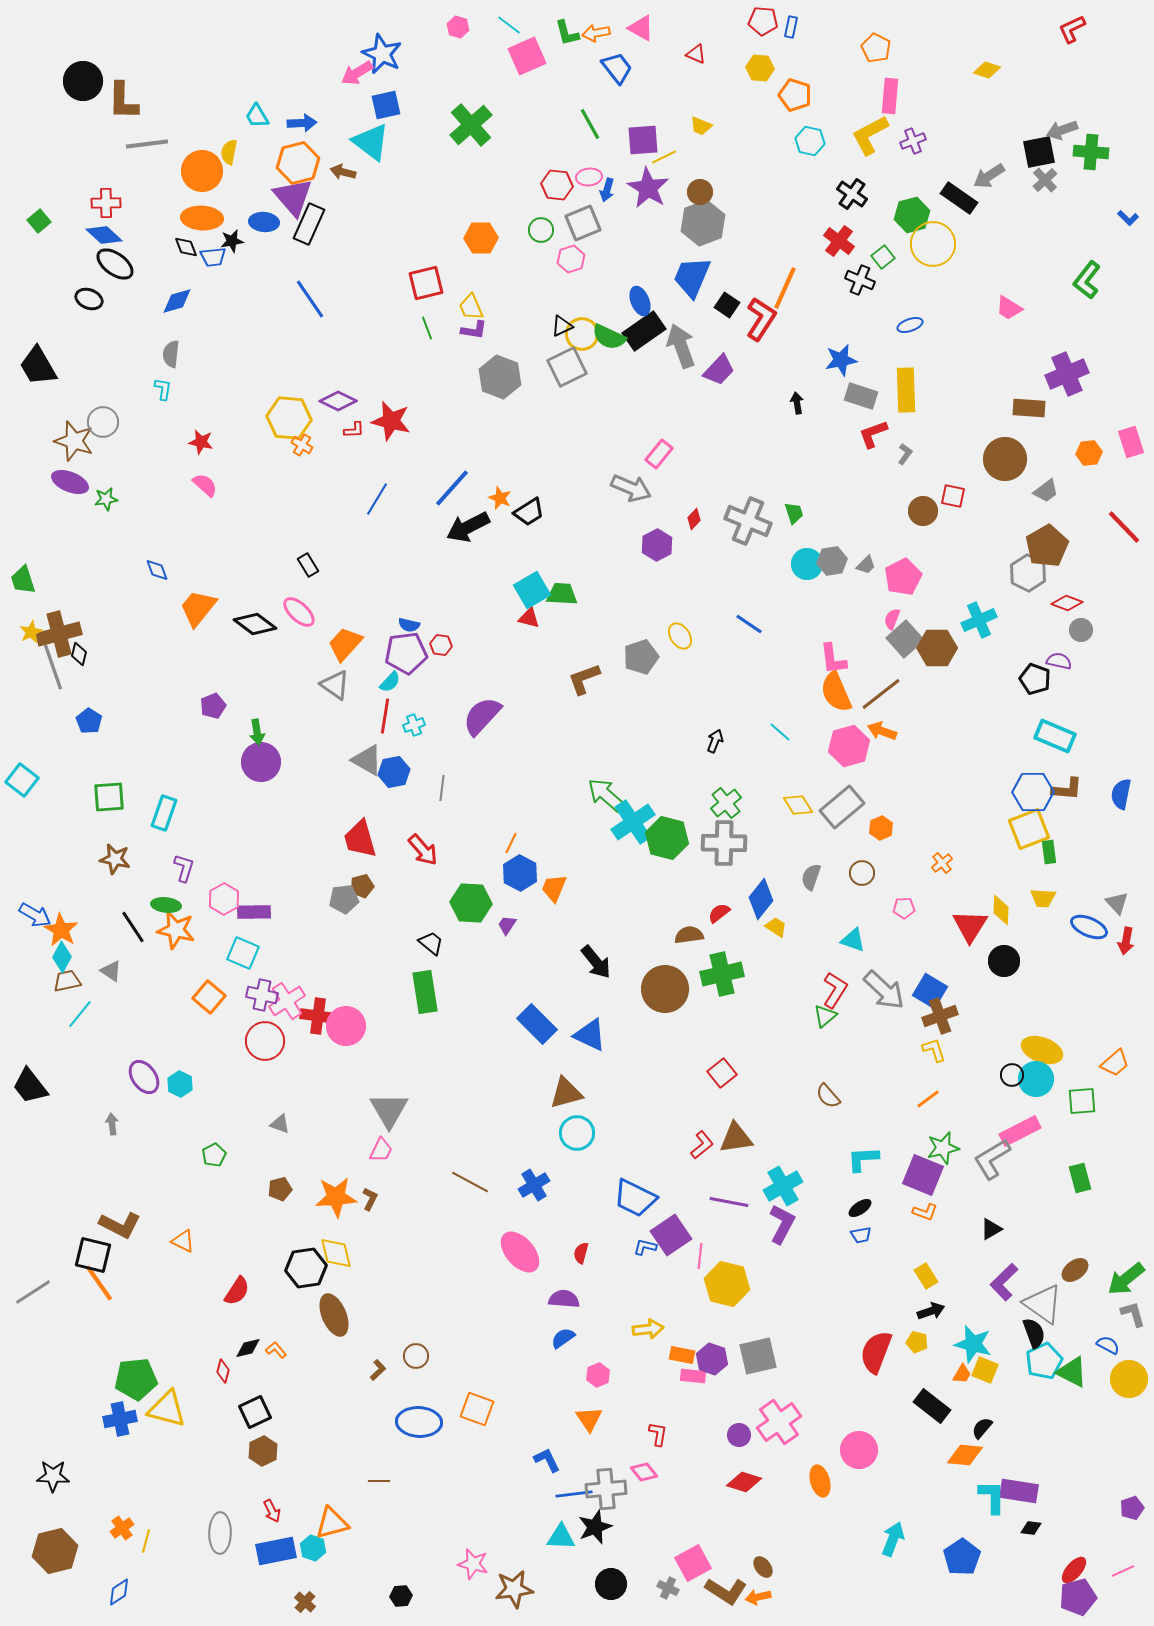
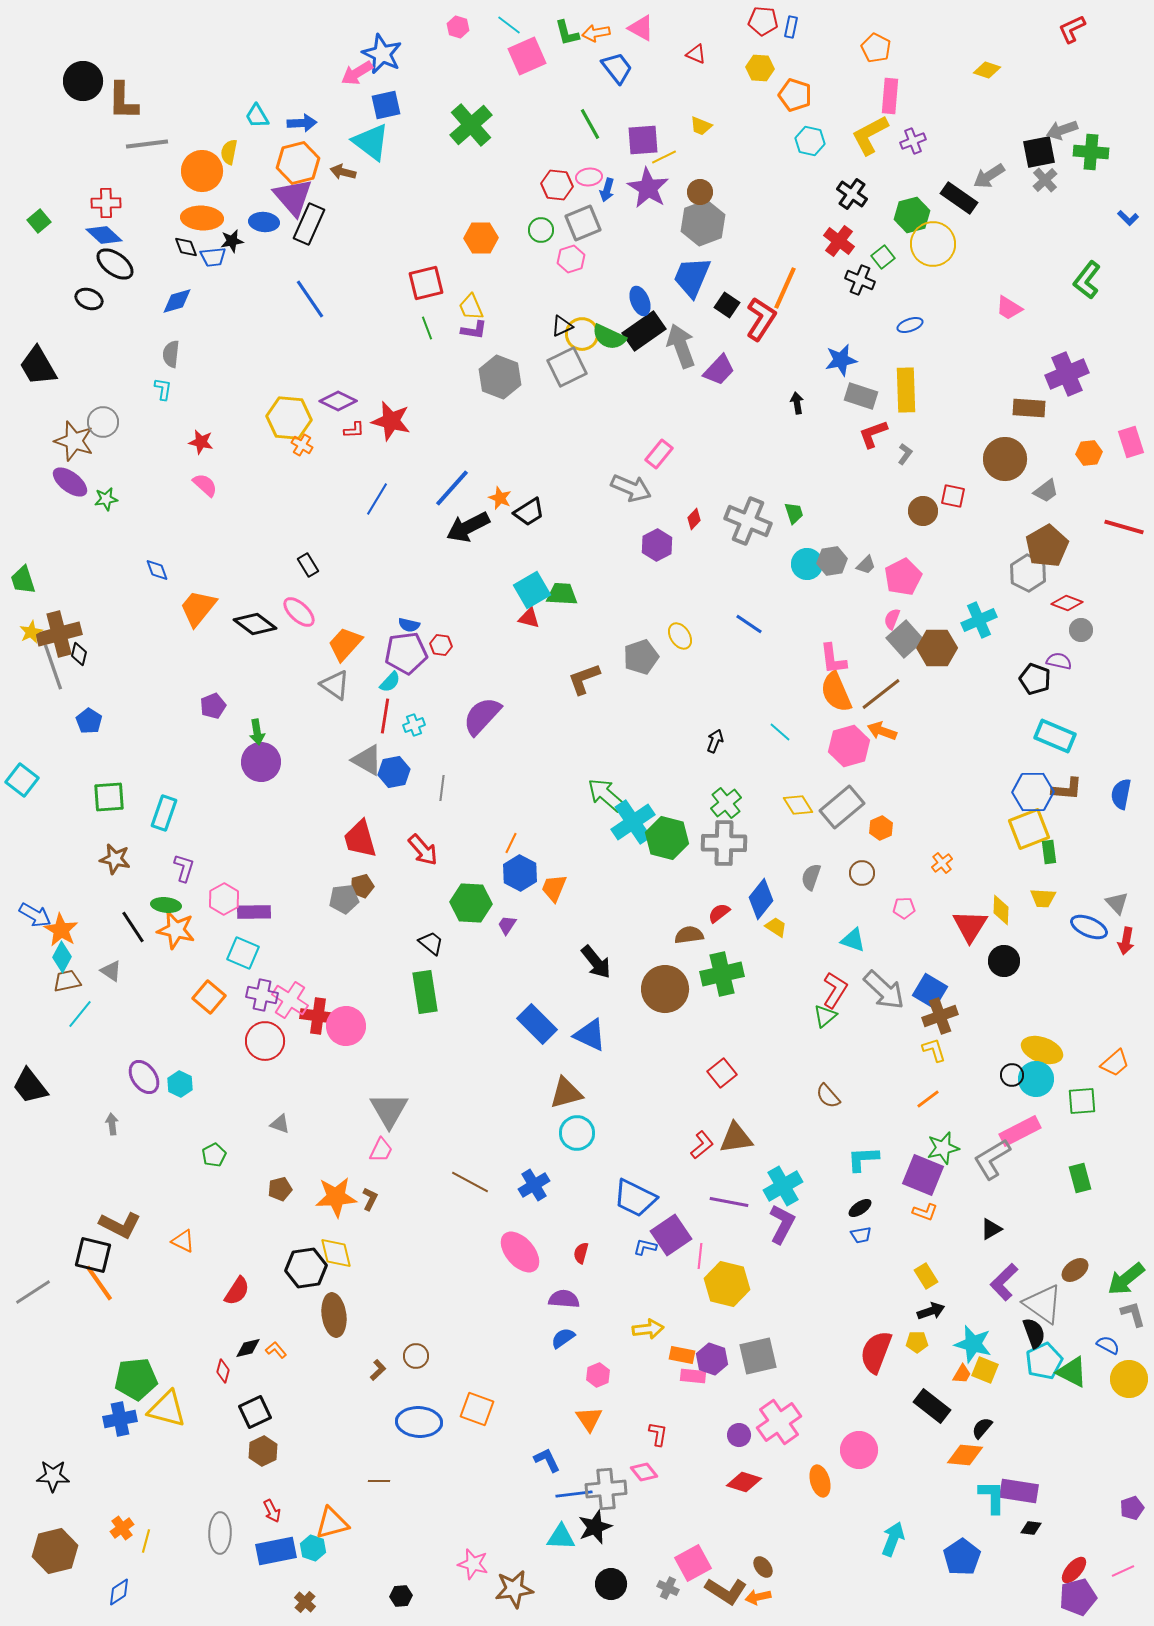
purple ellipse at (70, 482): rotated 15 degrees clockwise
red line at (1124, 527): rotated 30 degrees counterclockwise
pink cross at (287, 1001): moved 3 px right, 1 px up; rotated 24 degrees counterclockwise
brown ellipse at (334, 1315): rotated 15 degrees clockwise
yellow pentagon at (917, 1342): rotated 15 degrees counterclockwise
